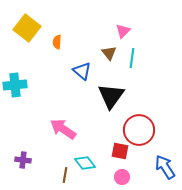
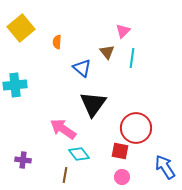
yellow square: moved 6 px left; rotated 12 degrees clockwise
brown triangle: moved 2 px left, 1 px up
blue triangle: moved 3 px up
black triangle: moved 18 px left, 8 px down
red circle: moved 3 px left, 2 px up
cyan diamond: moved 6 px left, 9 px up
